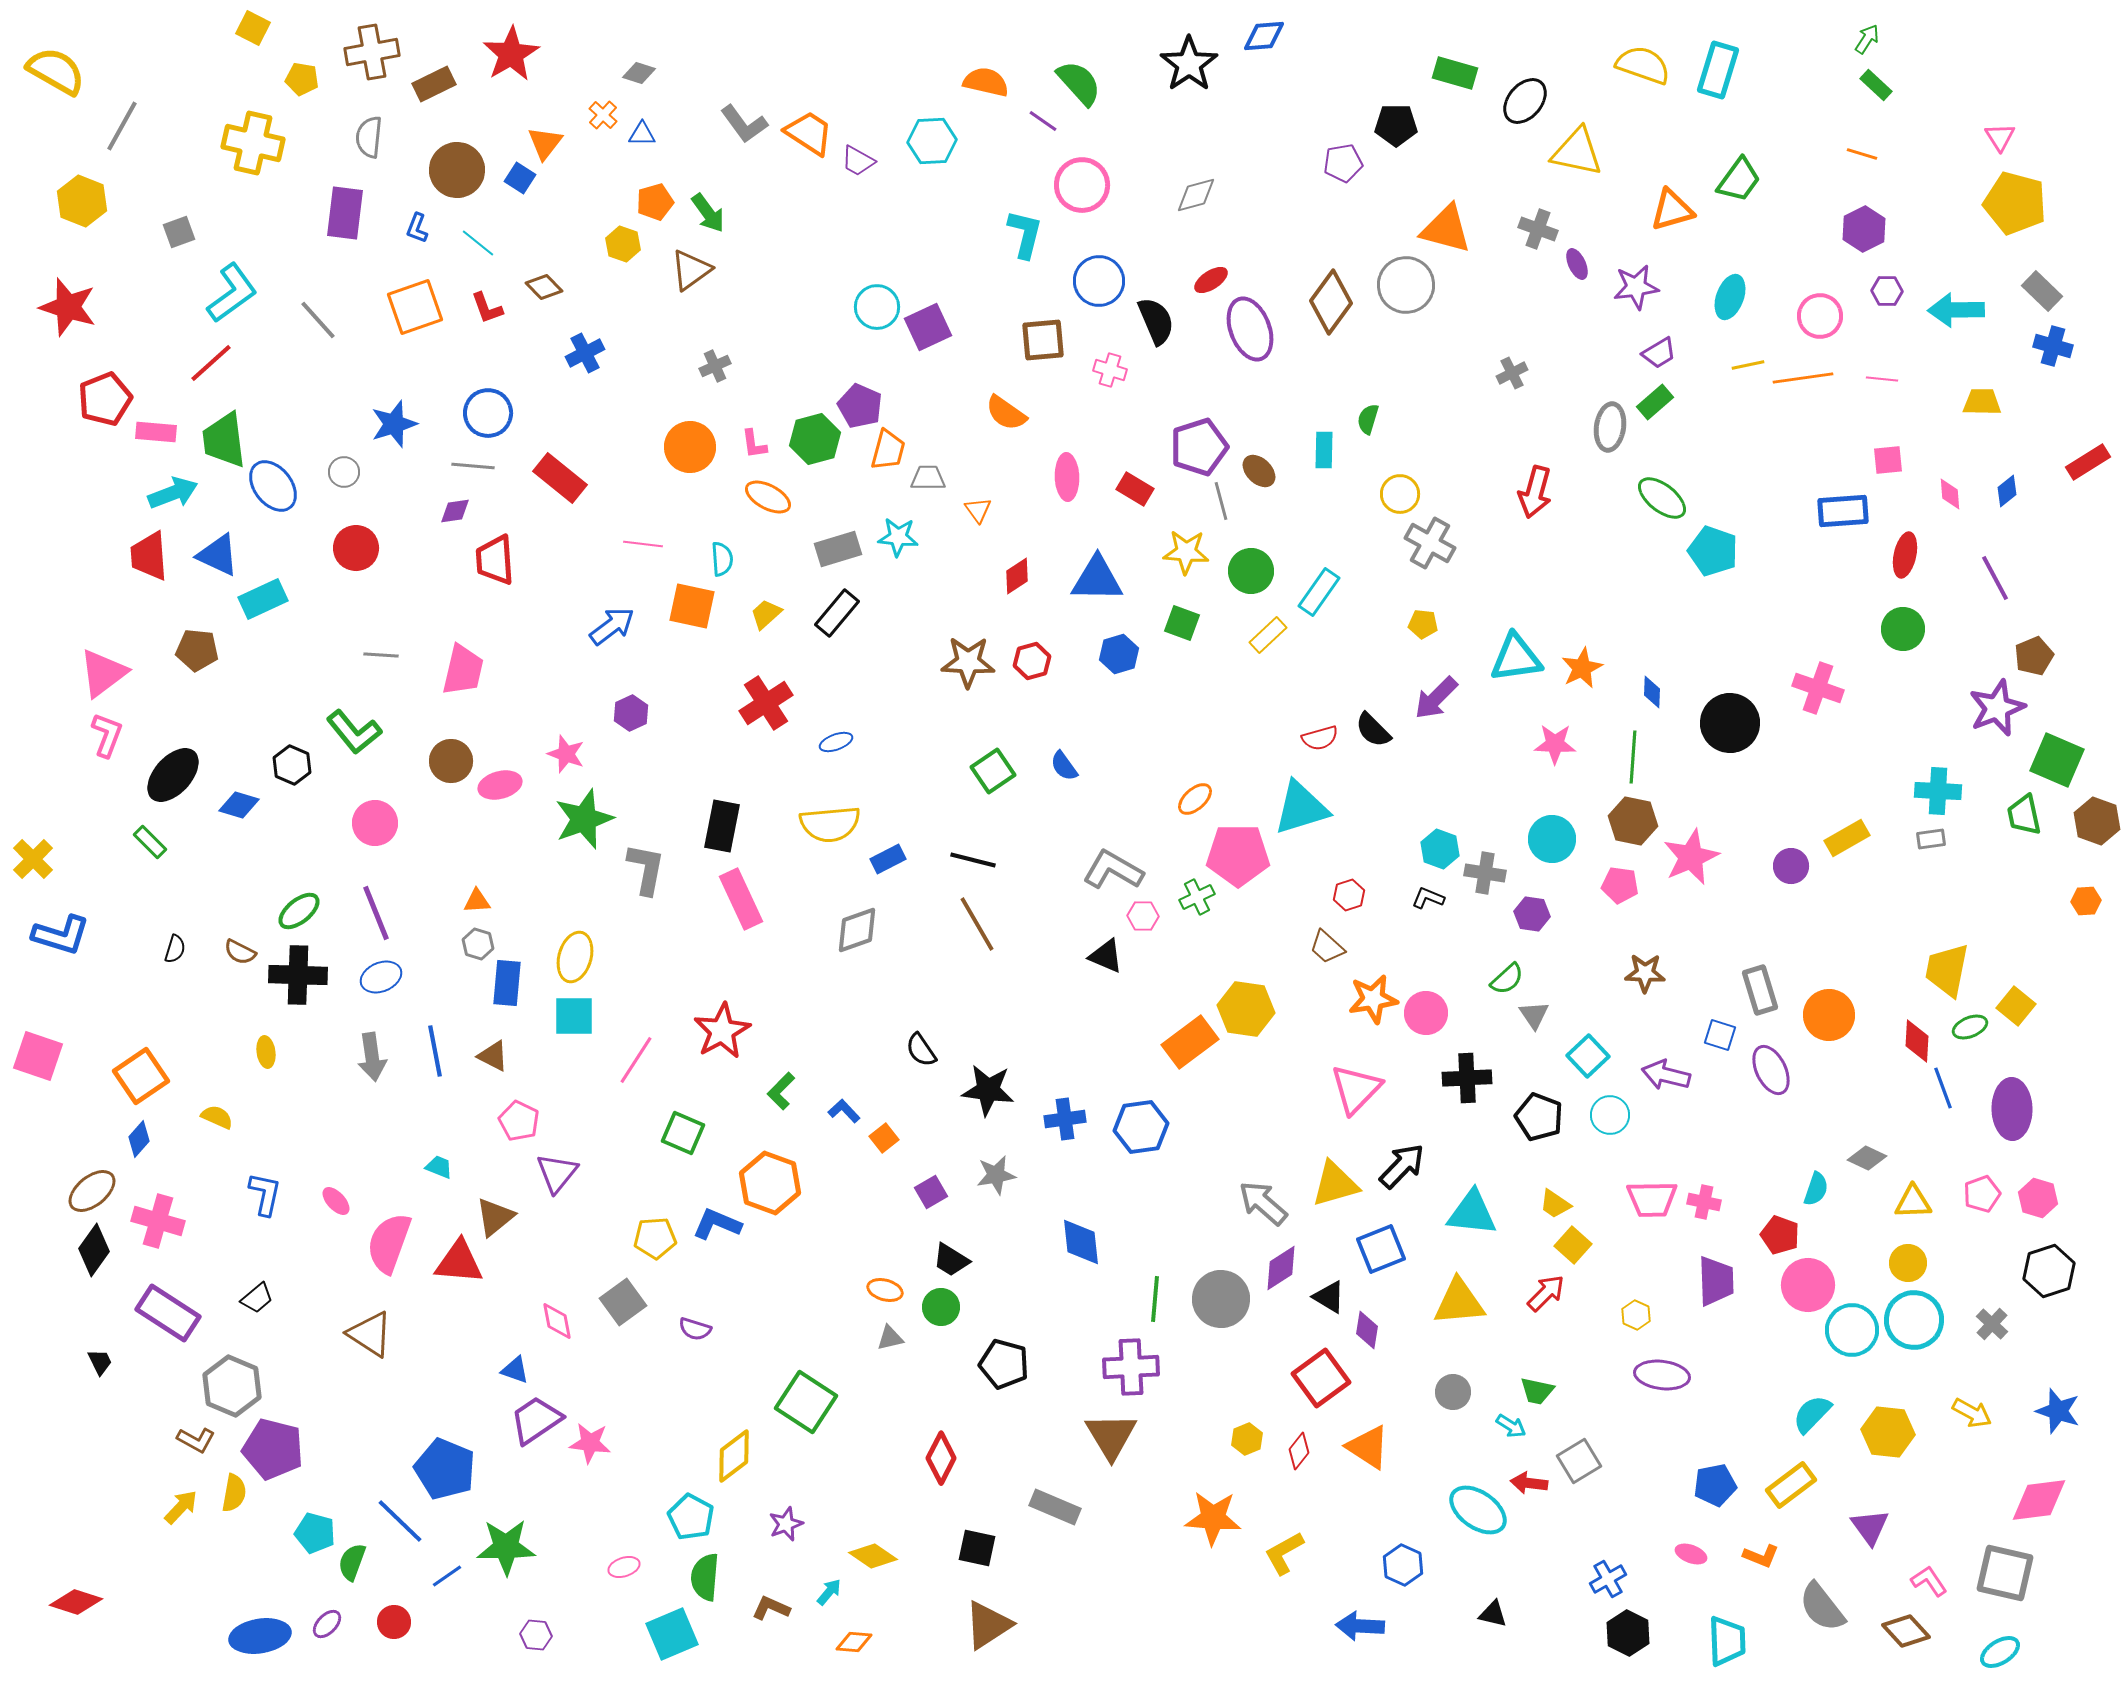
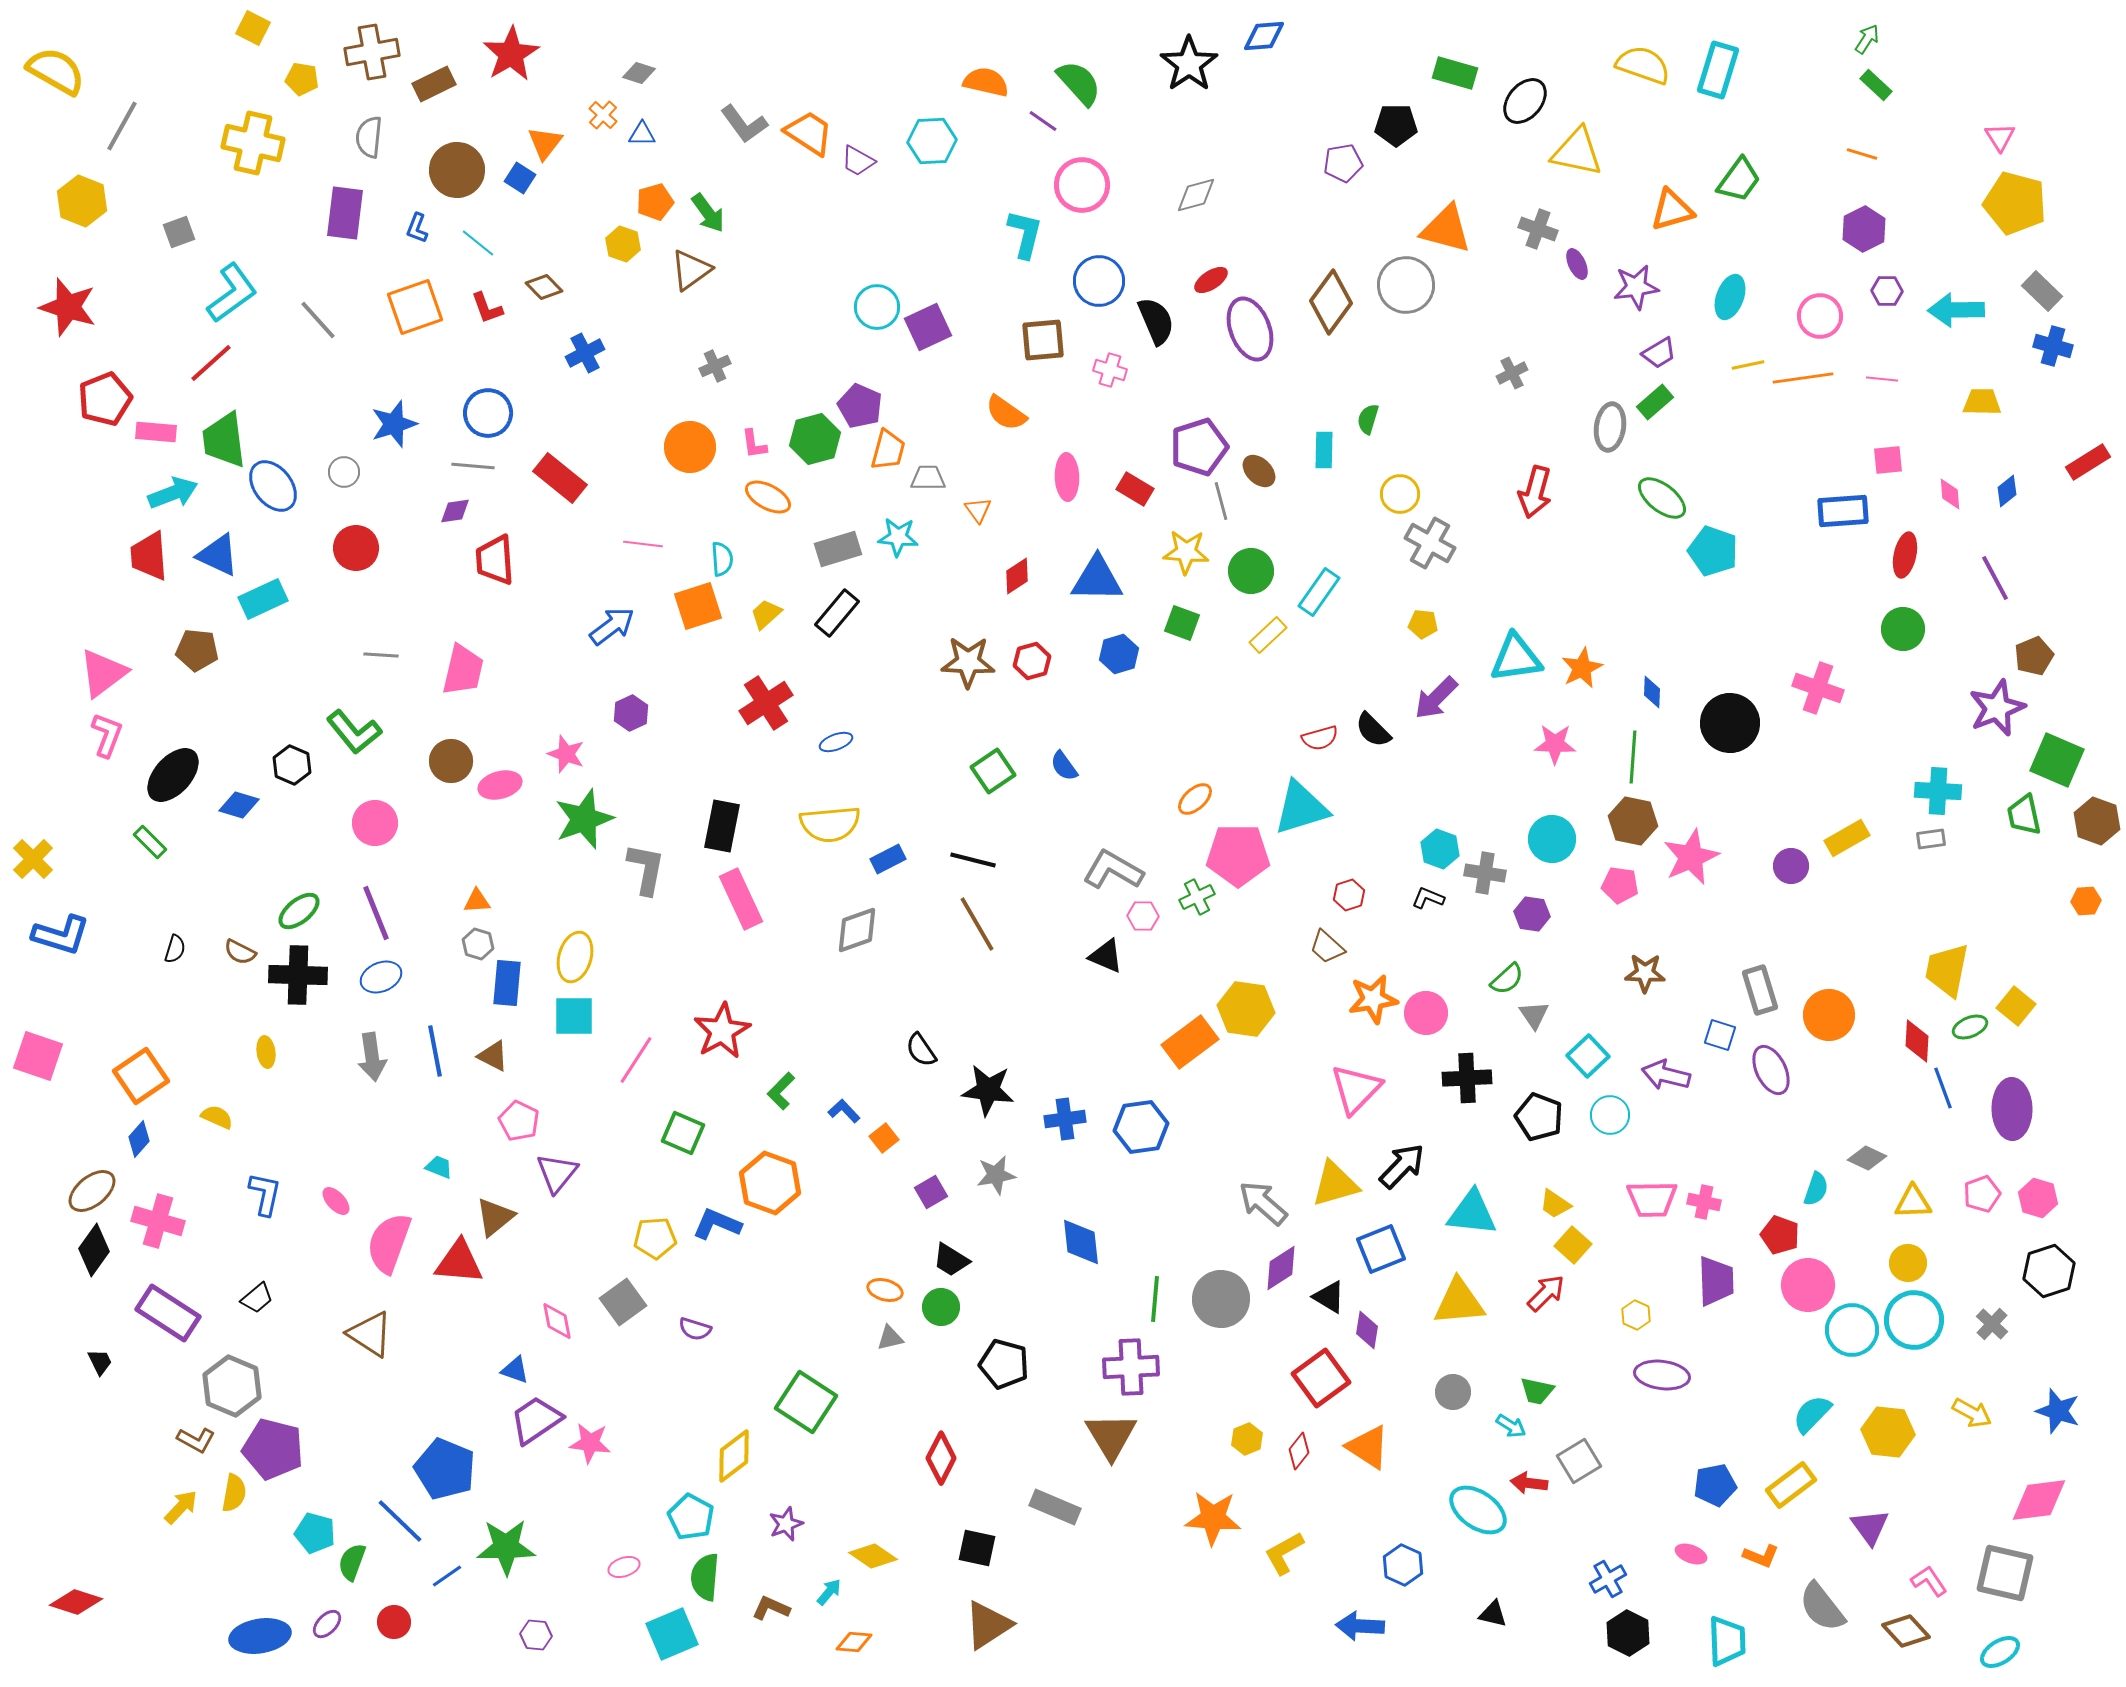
orange square at (692, 606): moved 6 px right; rotated 30 degrees counterclockwise
